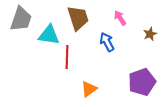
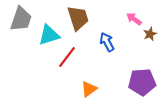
pink arrow: moved 14 px right, 1 px down; rotated 21 degrees counterclockwise
cyan triangle: rotated 25 degrees counterclockwise
red line: rotated 35 degrees clockwise
purple pentagon: rotated 16 degrees clockwise
